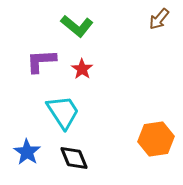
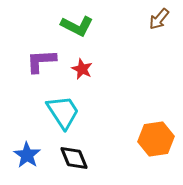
green L-shape: rotated 12 degrees counterclockwise
red star: rotated 10 degrees counterclockwise
blue star: moved 3 px down
